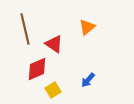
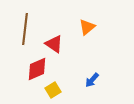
brown line: rotated 20 degrees clockwise
blue arrow: moved 4 px right
